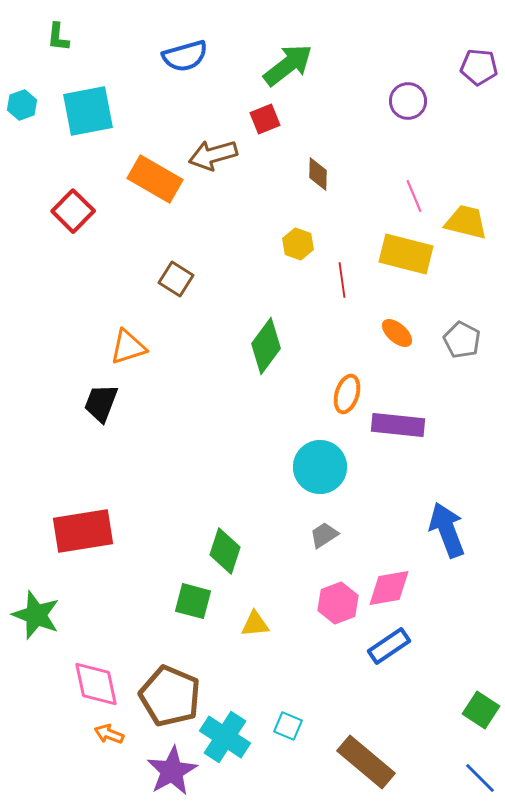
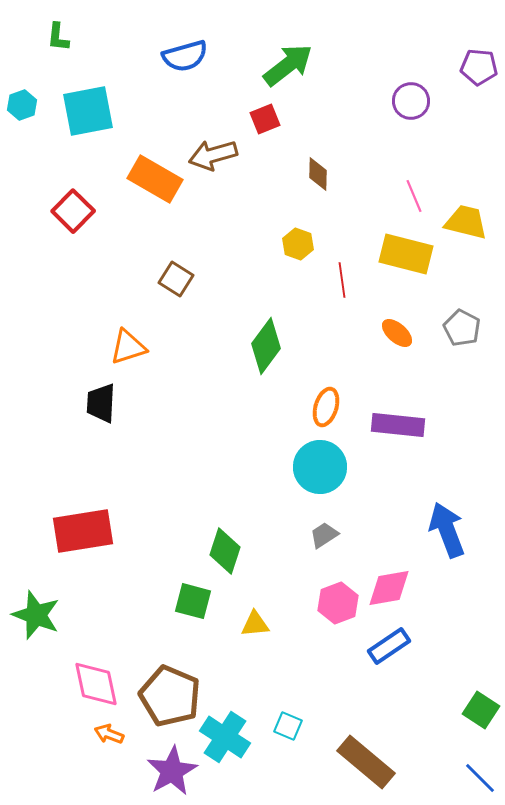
purple circle at (408, 101): moved 3 px right
gray pentagon at (462, 340): moved 12 px up
orange ellipse at (347, 394): moved 21 px left, 13 px down
black trapezoid at (101, 403): rotated 18 degrees counterclockwise
